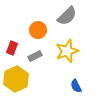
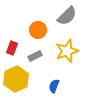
blue semicircle: moved 22 px left; rotated 48 degrees clockwise
